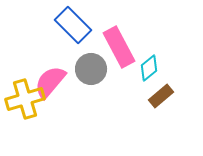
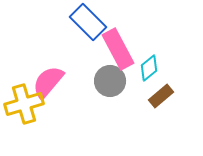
blue rectangle: moved 15 px right, 3 px up
pink rectangle: moved 1 px left, 2 px down
gray circle: moved 19 px right, 12 px down
pink semicircle: moved 2 px left
yellow cross: moved 1 px left, 5 px down
